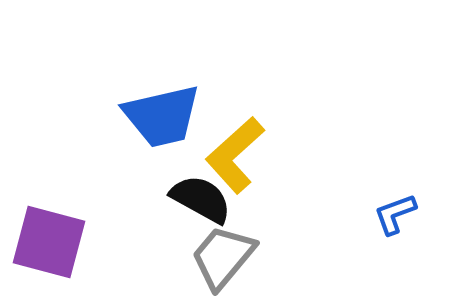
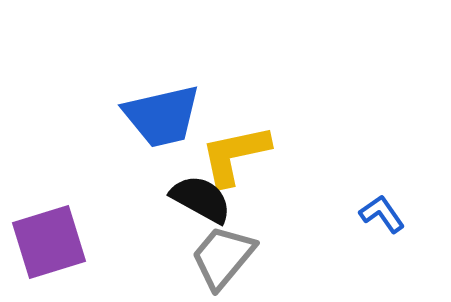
yellow L-shape: rotated 30 degrees clockwise
blue L-shape: moved 13 px left; rotated 75 degrees clockwise
purple square: rotated 32 degrees counterclockwise
